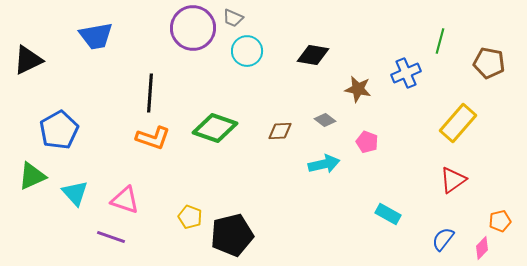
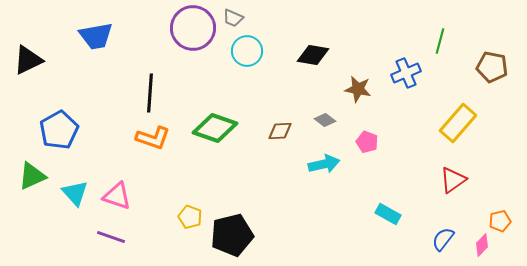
brown pentagon: moved 3 px right, 4 px down
pink triangle: moved 8 px left, 4 px up
pink diamond: moved 3 px up
